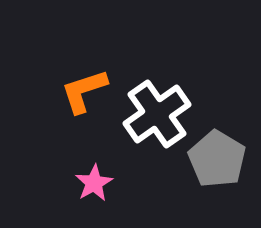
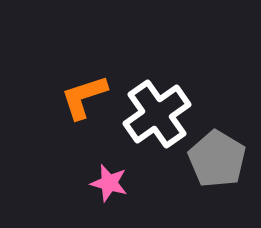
orange L-shape: moved 6 px down
pink star: moved 15 px right; rotated 27 degrees counterclockwise
